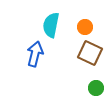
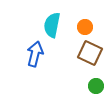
cyan semicircle: moved 1 px right
green circle: moved 2 px up
